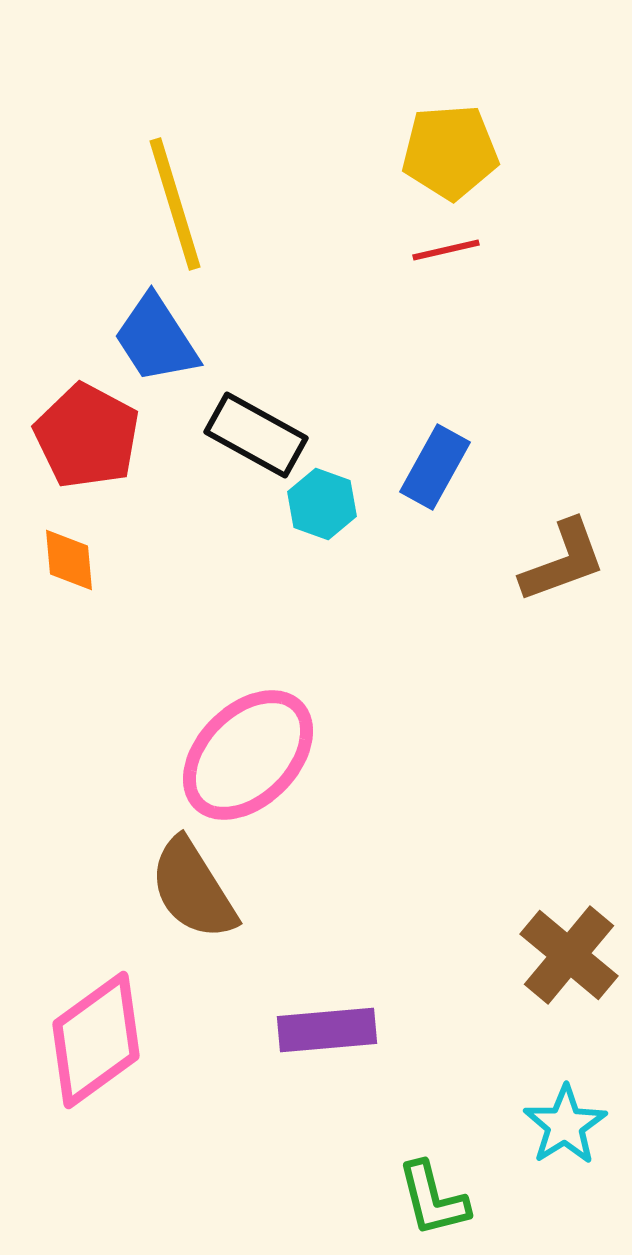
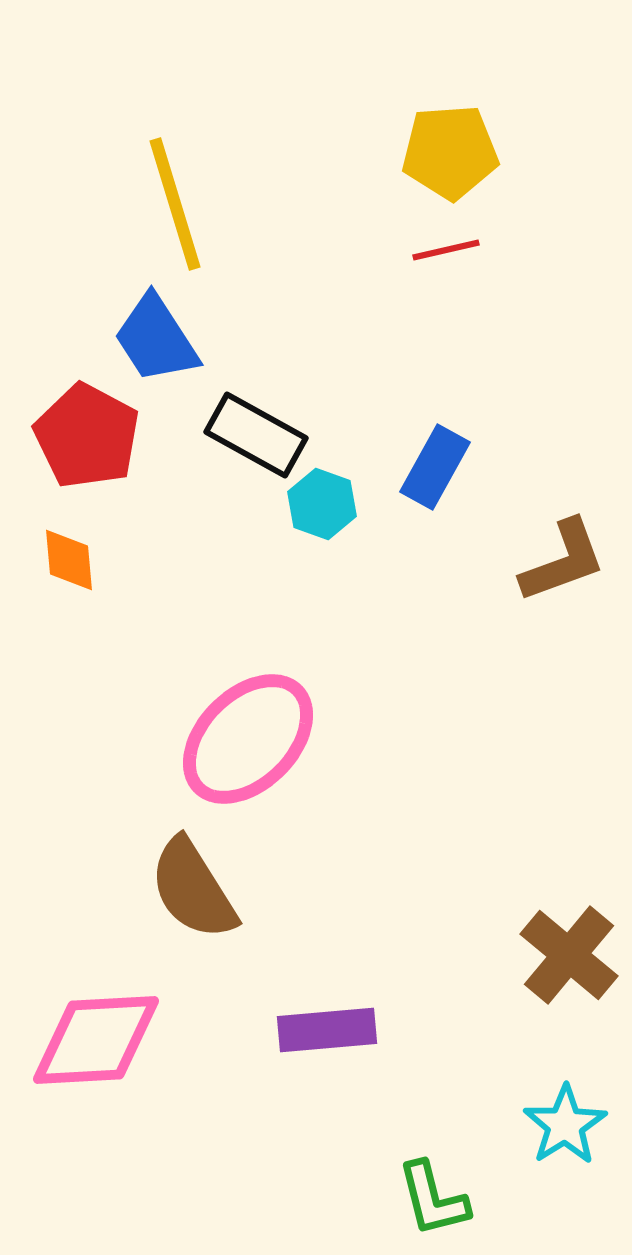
pink ellipse: moved 16 px up
pink diamond: rotated 33 degrees clockwise
